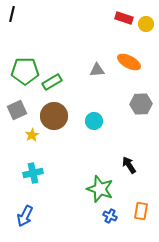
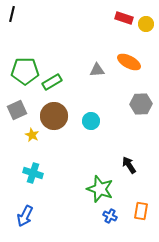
cyan circle: moved 3 px left
yellow star: rotated 16 degrees counterclockwise
cyan cross: rotated 30 degrees clockwise
